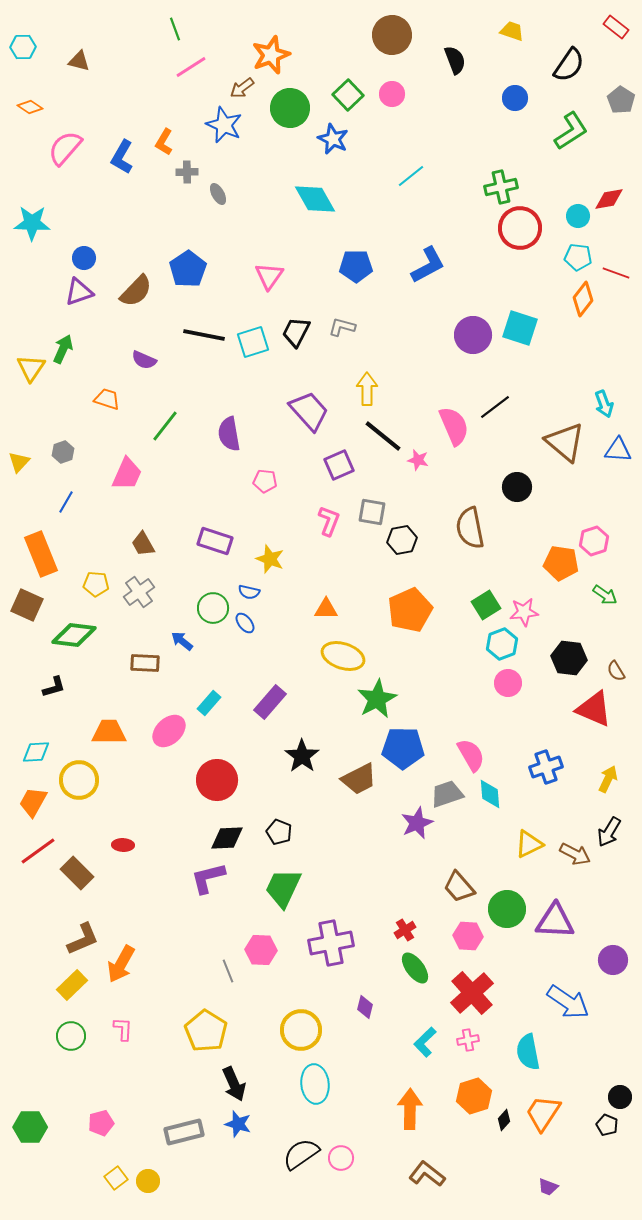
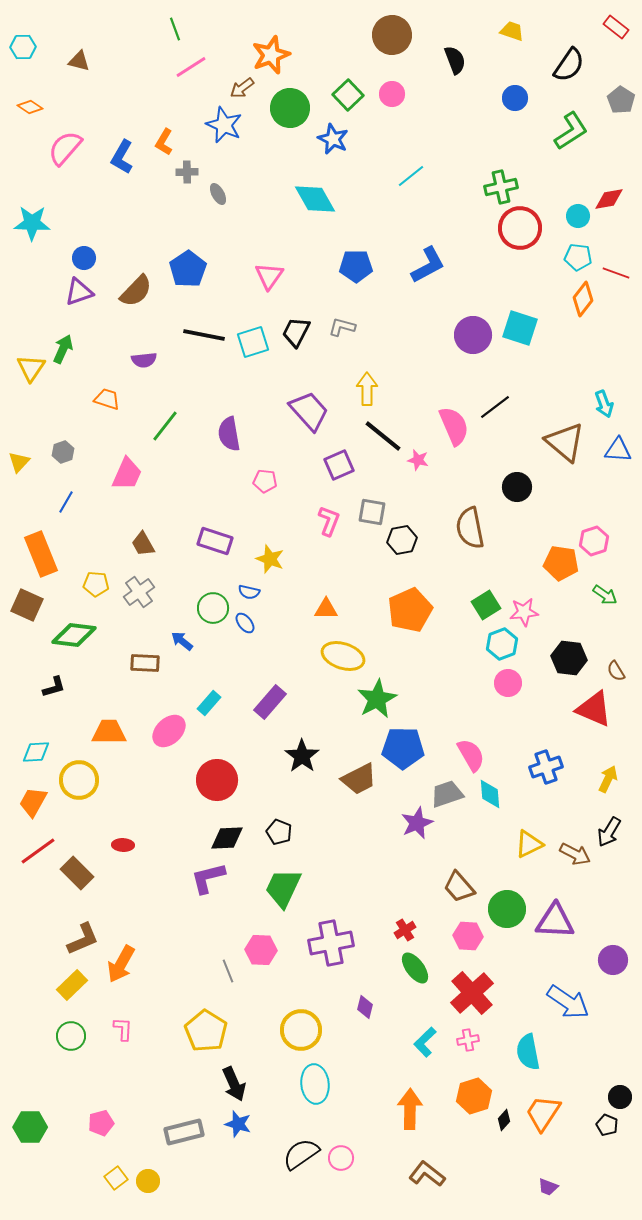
purple semicircle at (144, 360): rotated 30 degrees counterclockwise
